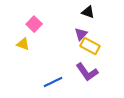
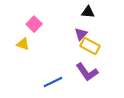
black triangle: rotated 16 degrees counterclockwise
